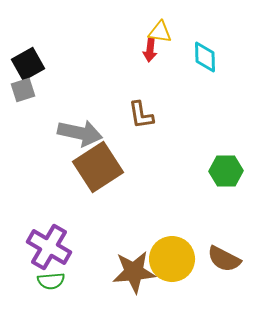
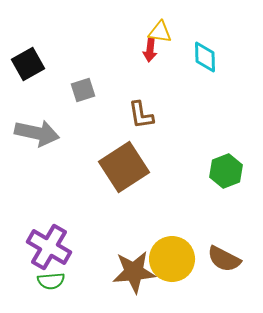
gray square: moved 60 px right
gray arrow: moved 43 px left
brown square: moved 26 px right
green hexagon: rotated 20 degrees counterclockwise
